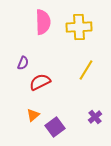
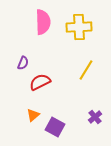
purple square: rotated 24 degrees counterclockwise
